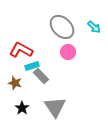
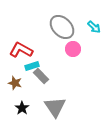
pink circle: moved 5 px right, 3 px up
